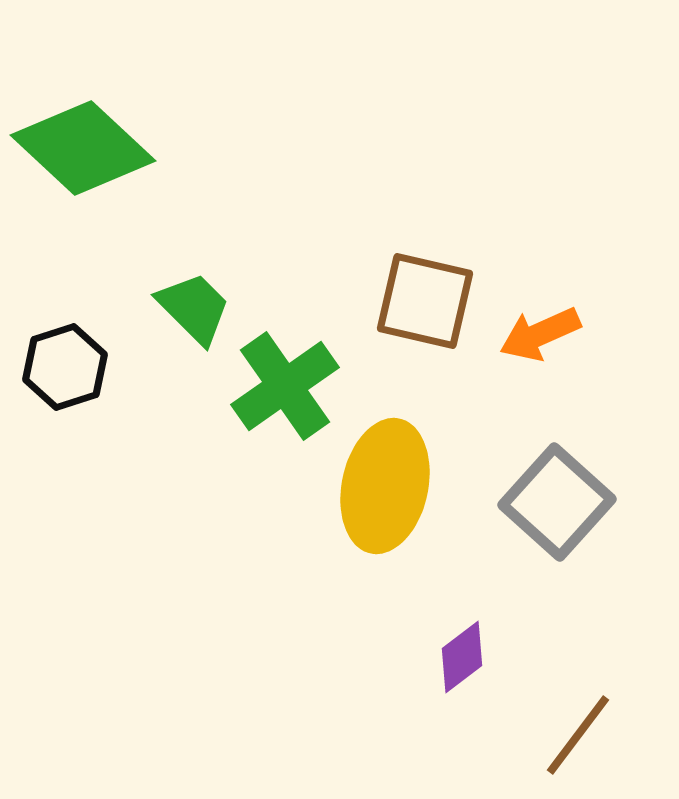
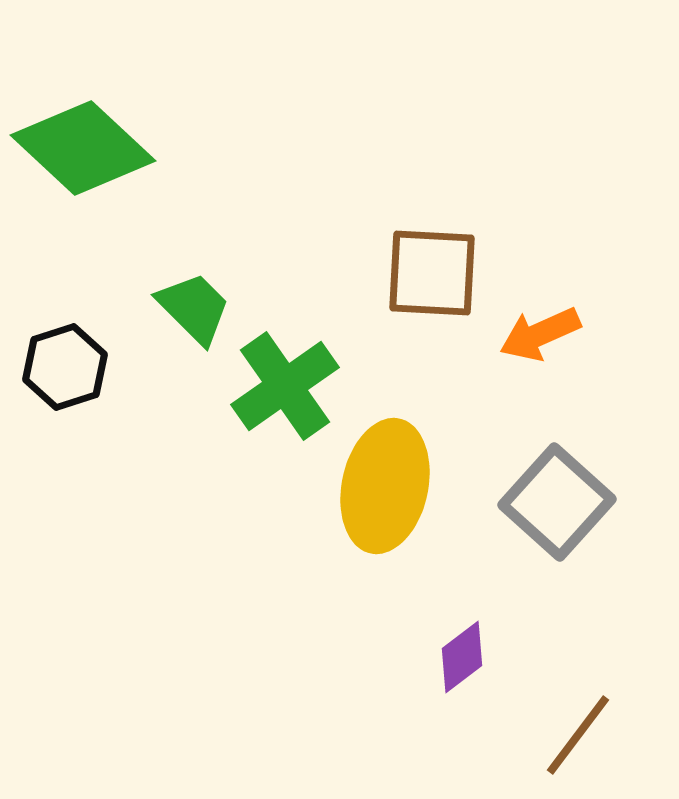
brown square: moved 7 px right, 28 px up; rotated 10 degrees counterclockwise
